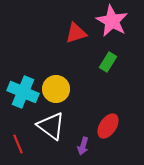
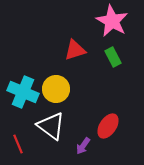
red triangle: moved 1 px left, 17 px down
green rectangle: moved 5 px right, 5 px up; rotated 60 degrees counterclockwise
purple arrow: rotated 18 degrees clockwise
